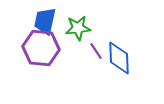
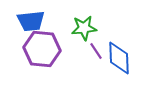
blue trapezoid: moved 14 px left; rotated 108 degrees counterclockwise
green star: moved 6 px right
purple hexagon: moved 1 px right, 1 px down
